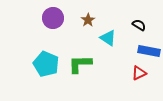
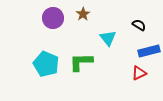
brown star: moved 5 px left, 6 px up
cyan triangle: rotated 18 degrees clockwise
blue rectangle: rotated 25 degrees counterclockwise
green L-shape: moved 1 px right, 2 px up
